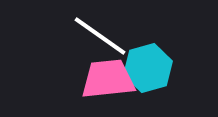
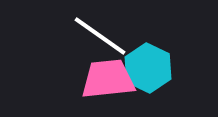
cyan hexagon: rotated 18 degrees counterclockwise
